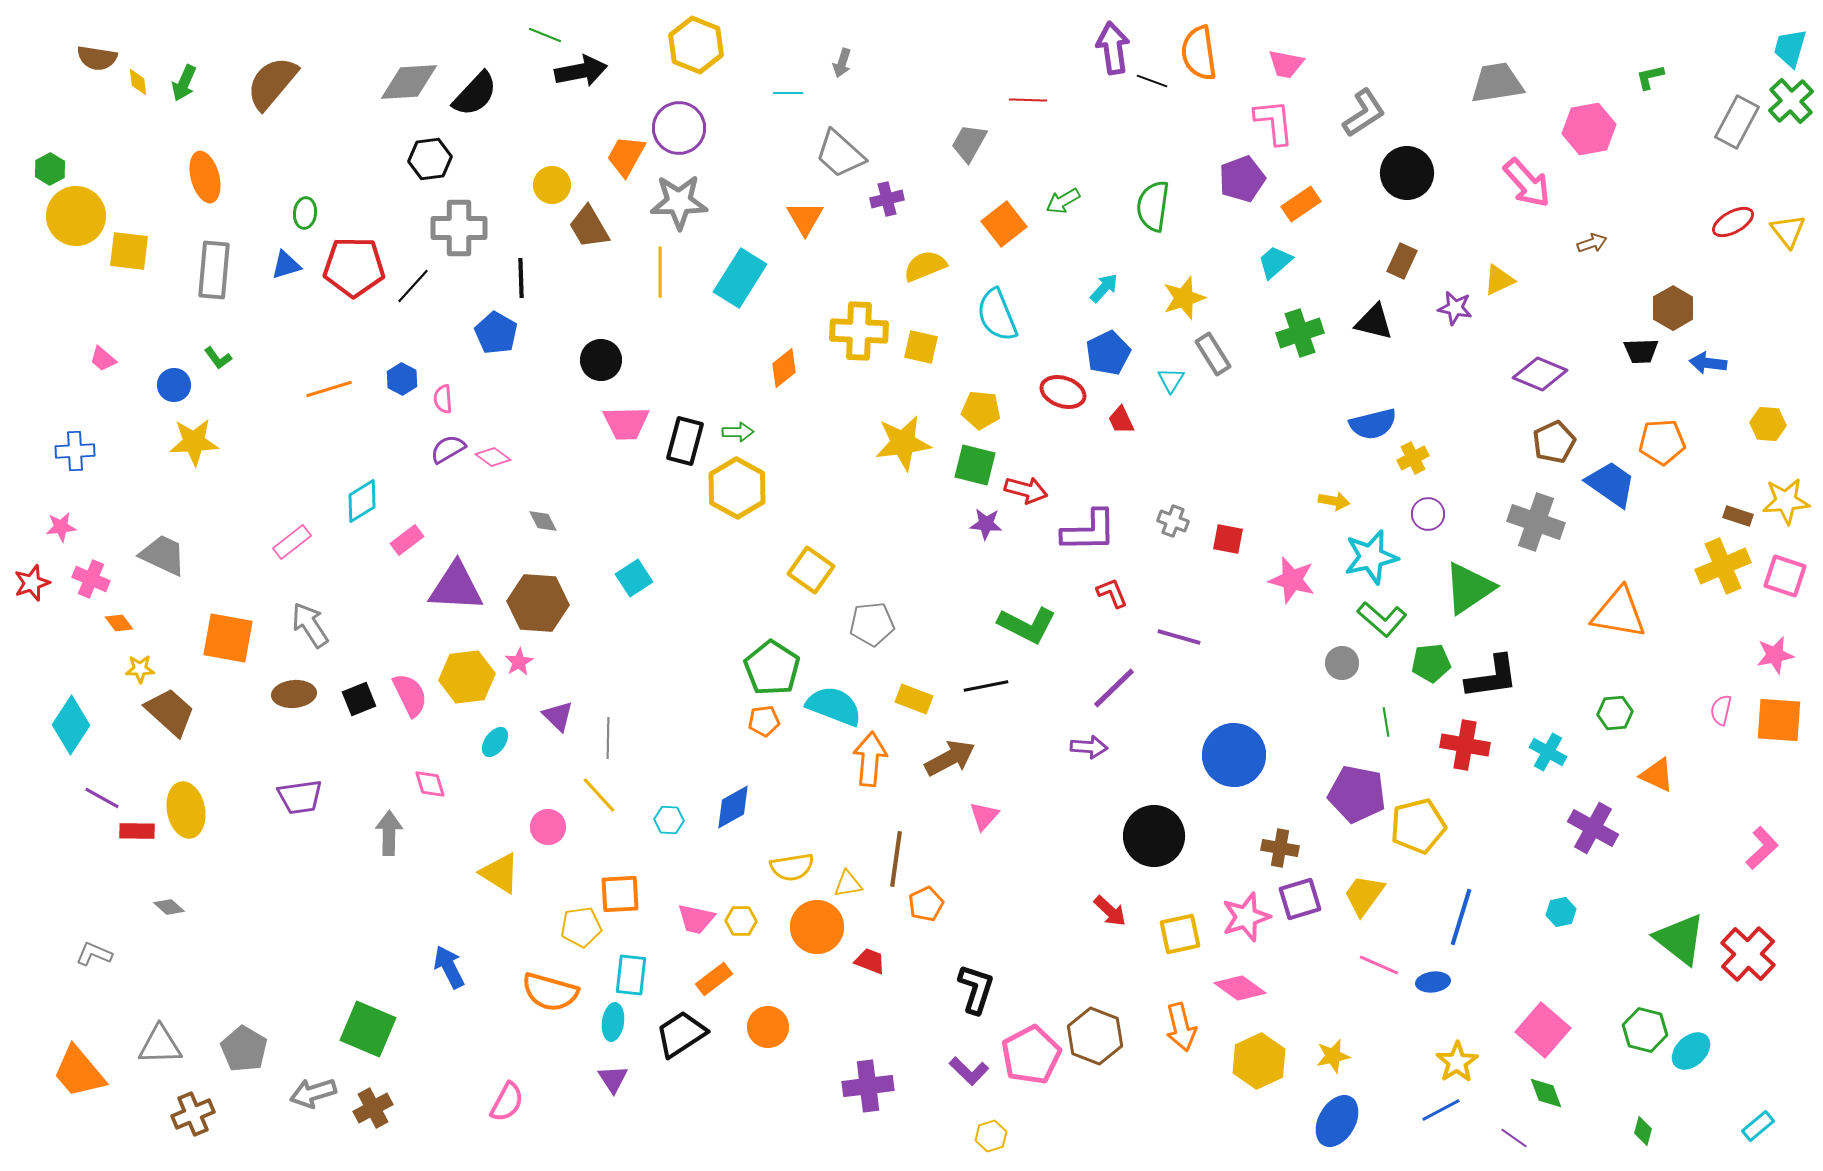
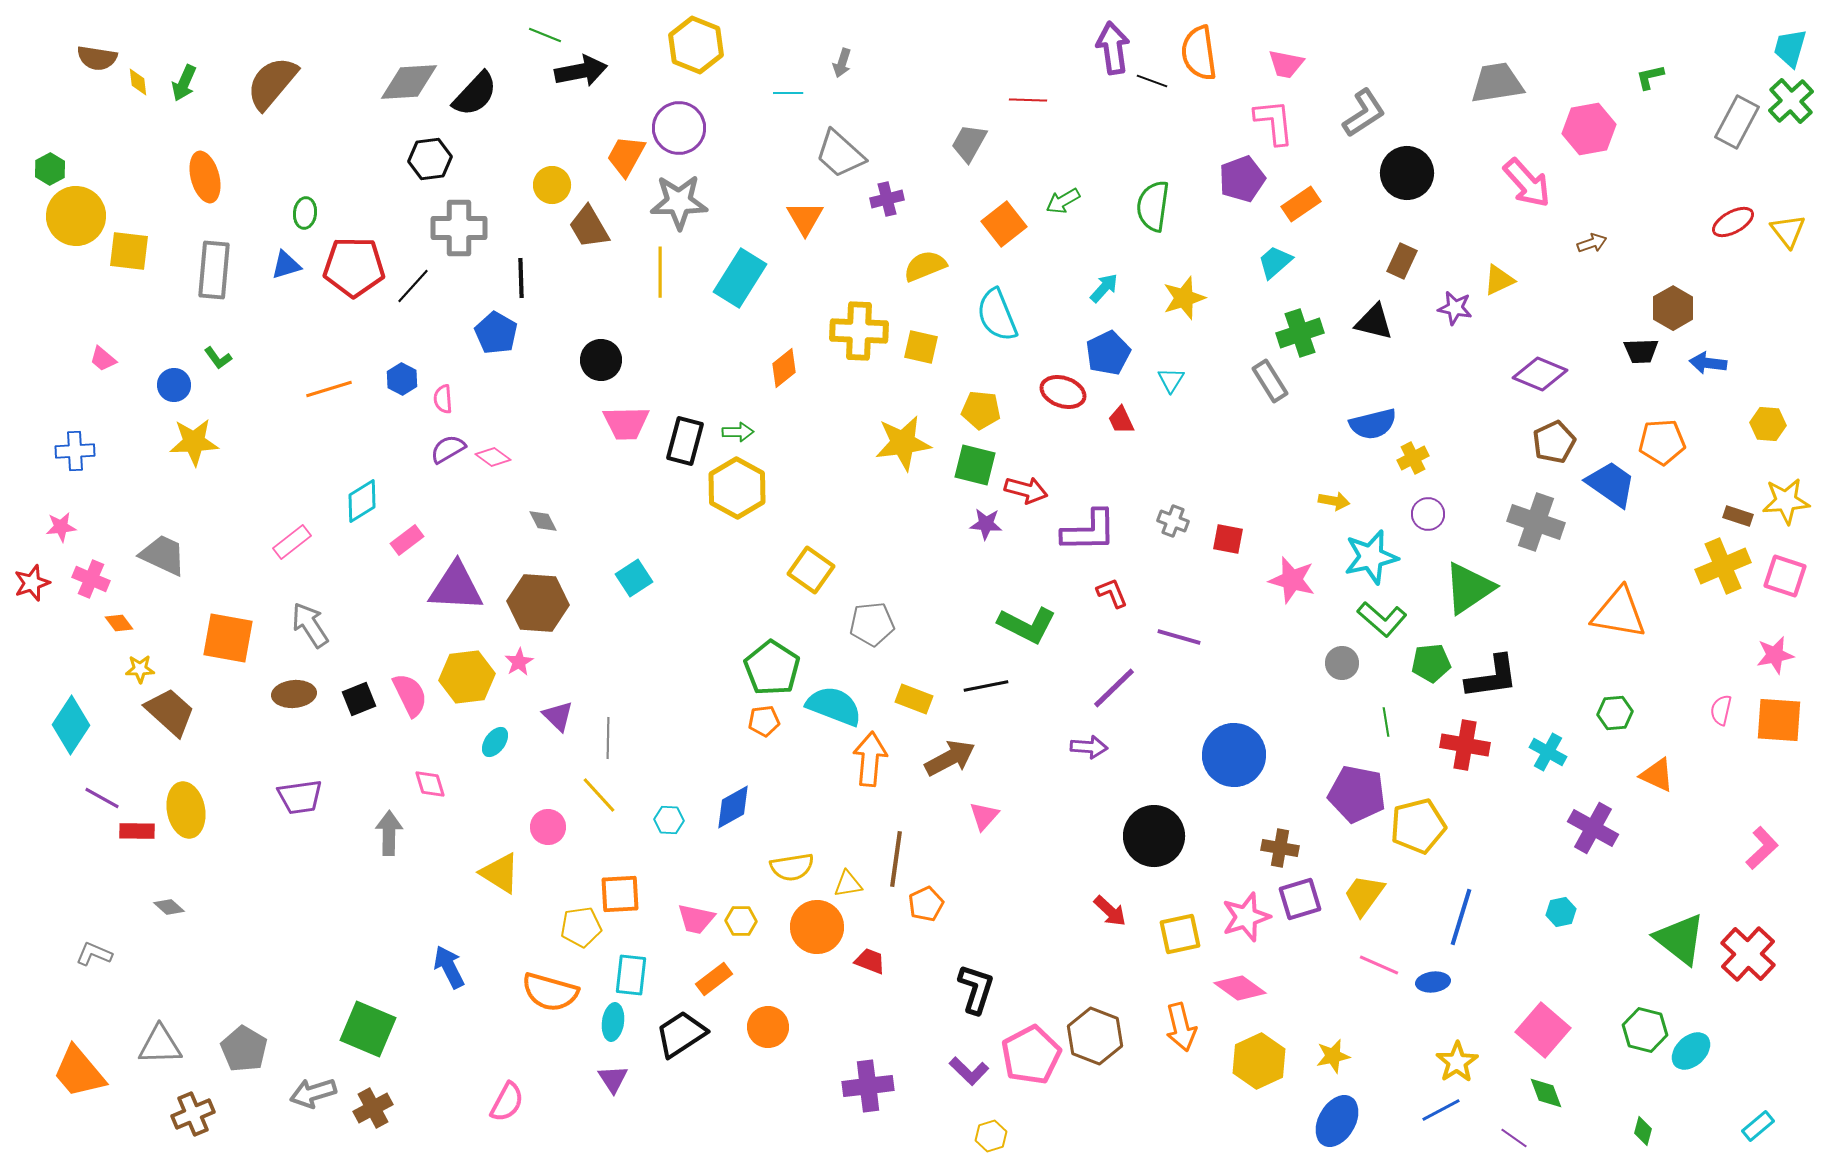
gray rectangle at (1213, 354): moved 57 px right, 27 px down
